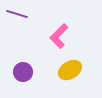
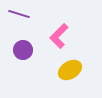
purple line: moved 2 px right
purple circle: moved 22 px up
